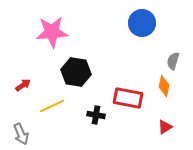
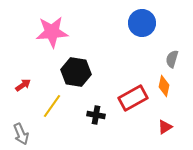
gray semicircle: moved 1 px left, 2 px up
red rectangle: moved 5 px right; rotated 40 degrees counterclockwise
yellow line: rotated 30 degrees counterclockwise
